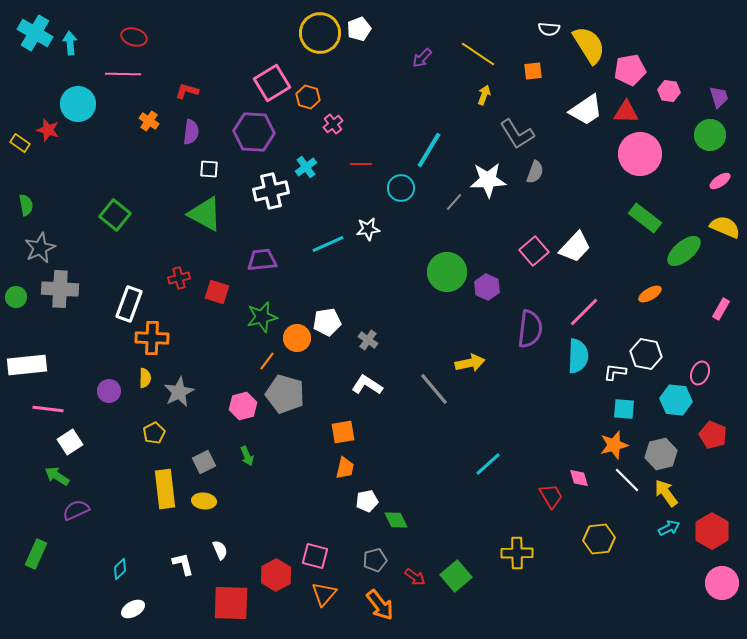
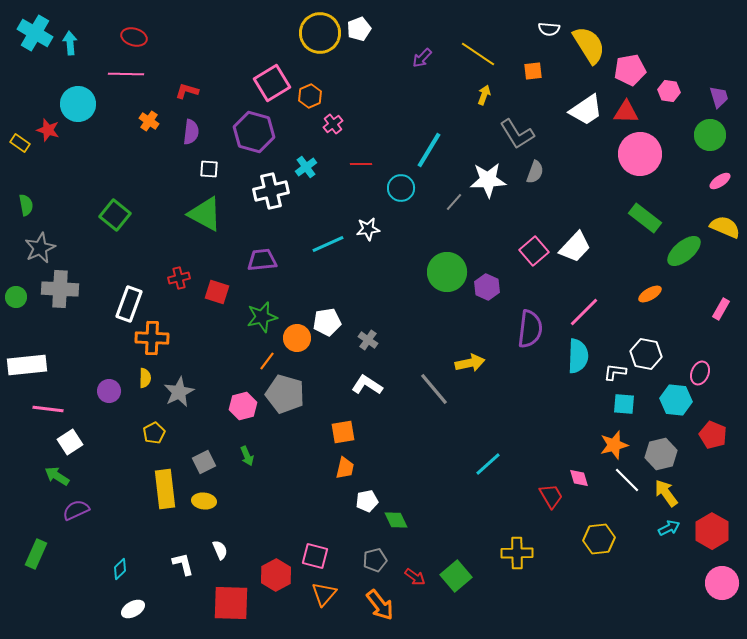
pink line at (123, 74): moved 3 px right
orange hexagon at (308, 97): moved 2 px right, 1 px up; rotated 20 degrees clockwise
purple hexagon at (254, 132): rotated 12 degrees clockwise
cyan square at (624, 409): moved 5 px up
